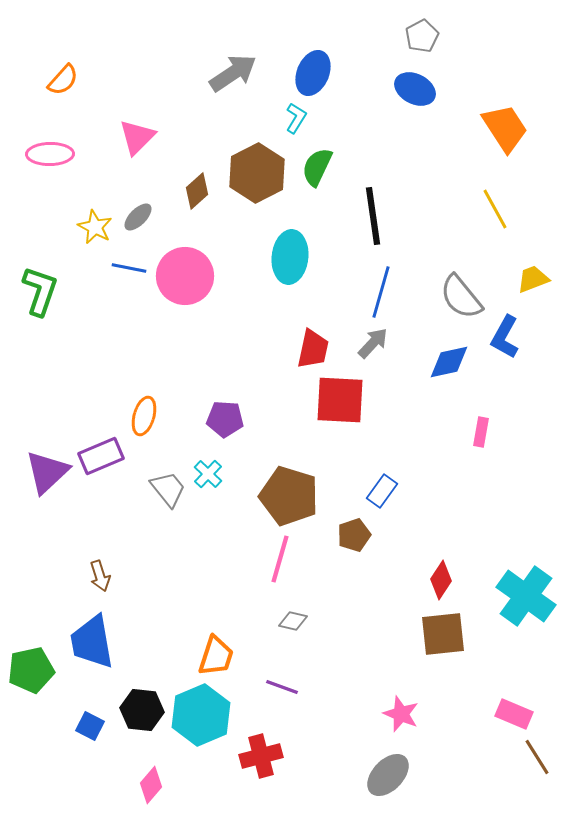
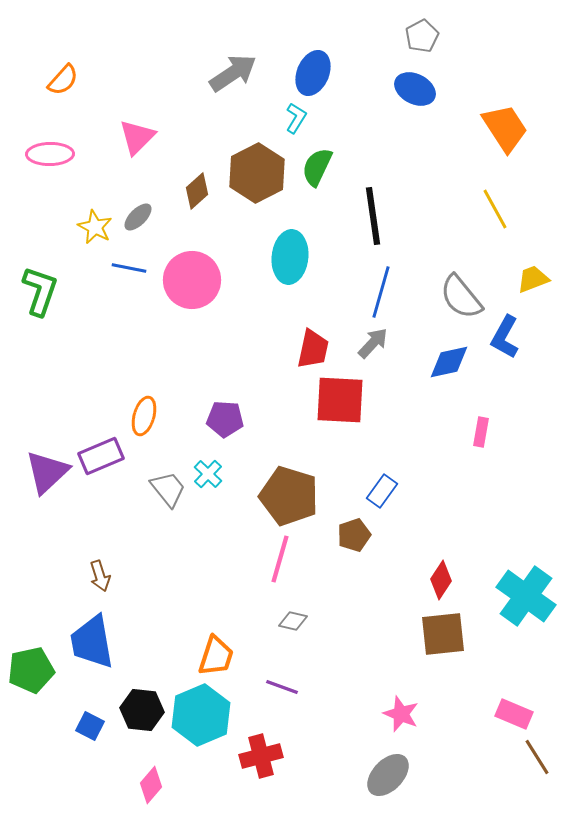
pink circle at (185, 276): moved 7 px right, 4 px down
